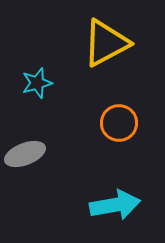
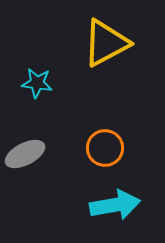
cyan star: rotated 24 degrees clockwise
orange circle: moved 14 px left, 25 px down
gray ellipse: rotated 6 degrees counterclockwise
